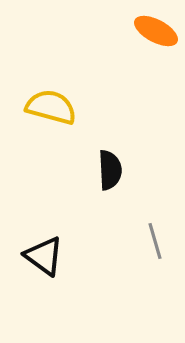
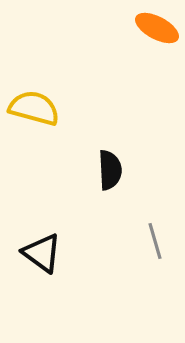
orange ellipse: moved 1 px right, 3 px up
yellow semicircle: moved 17 px left, 1 px down
black triangle: moved 2 px left, 3 px up
